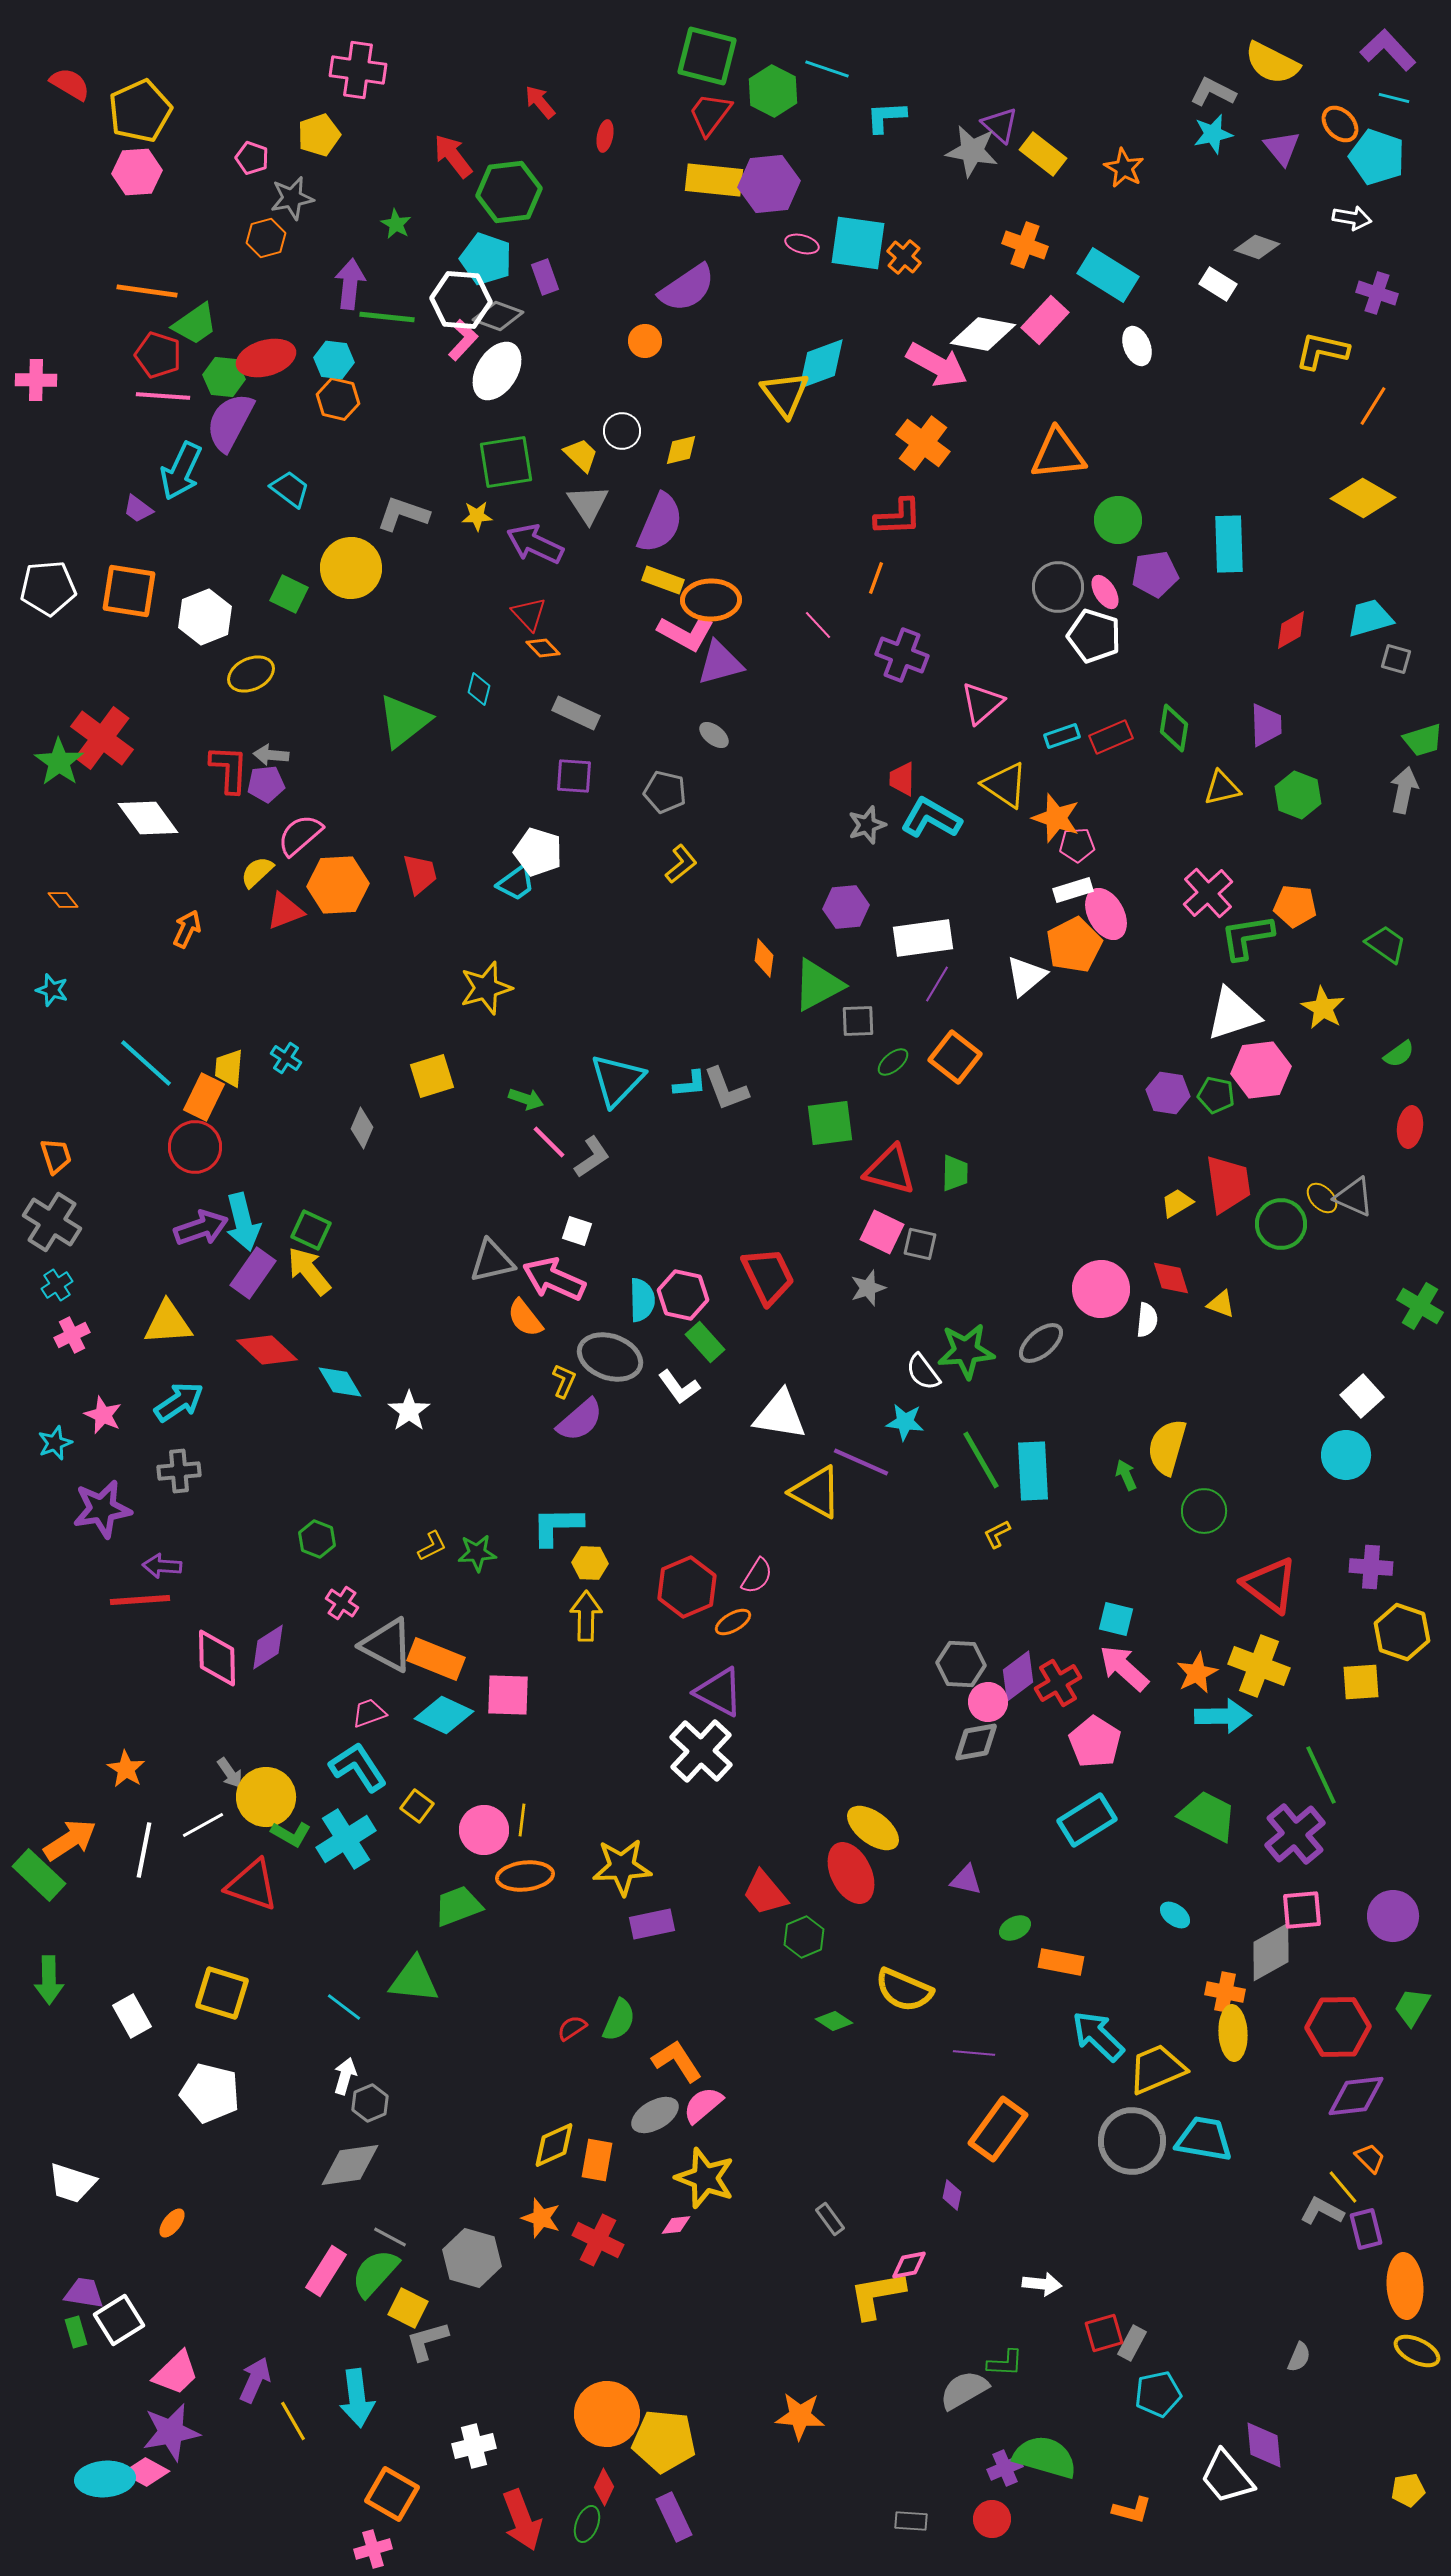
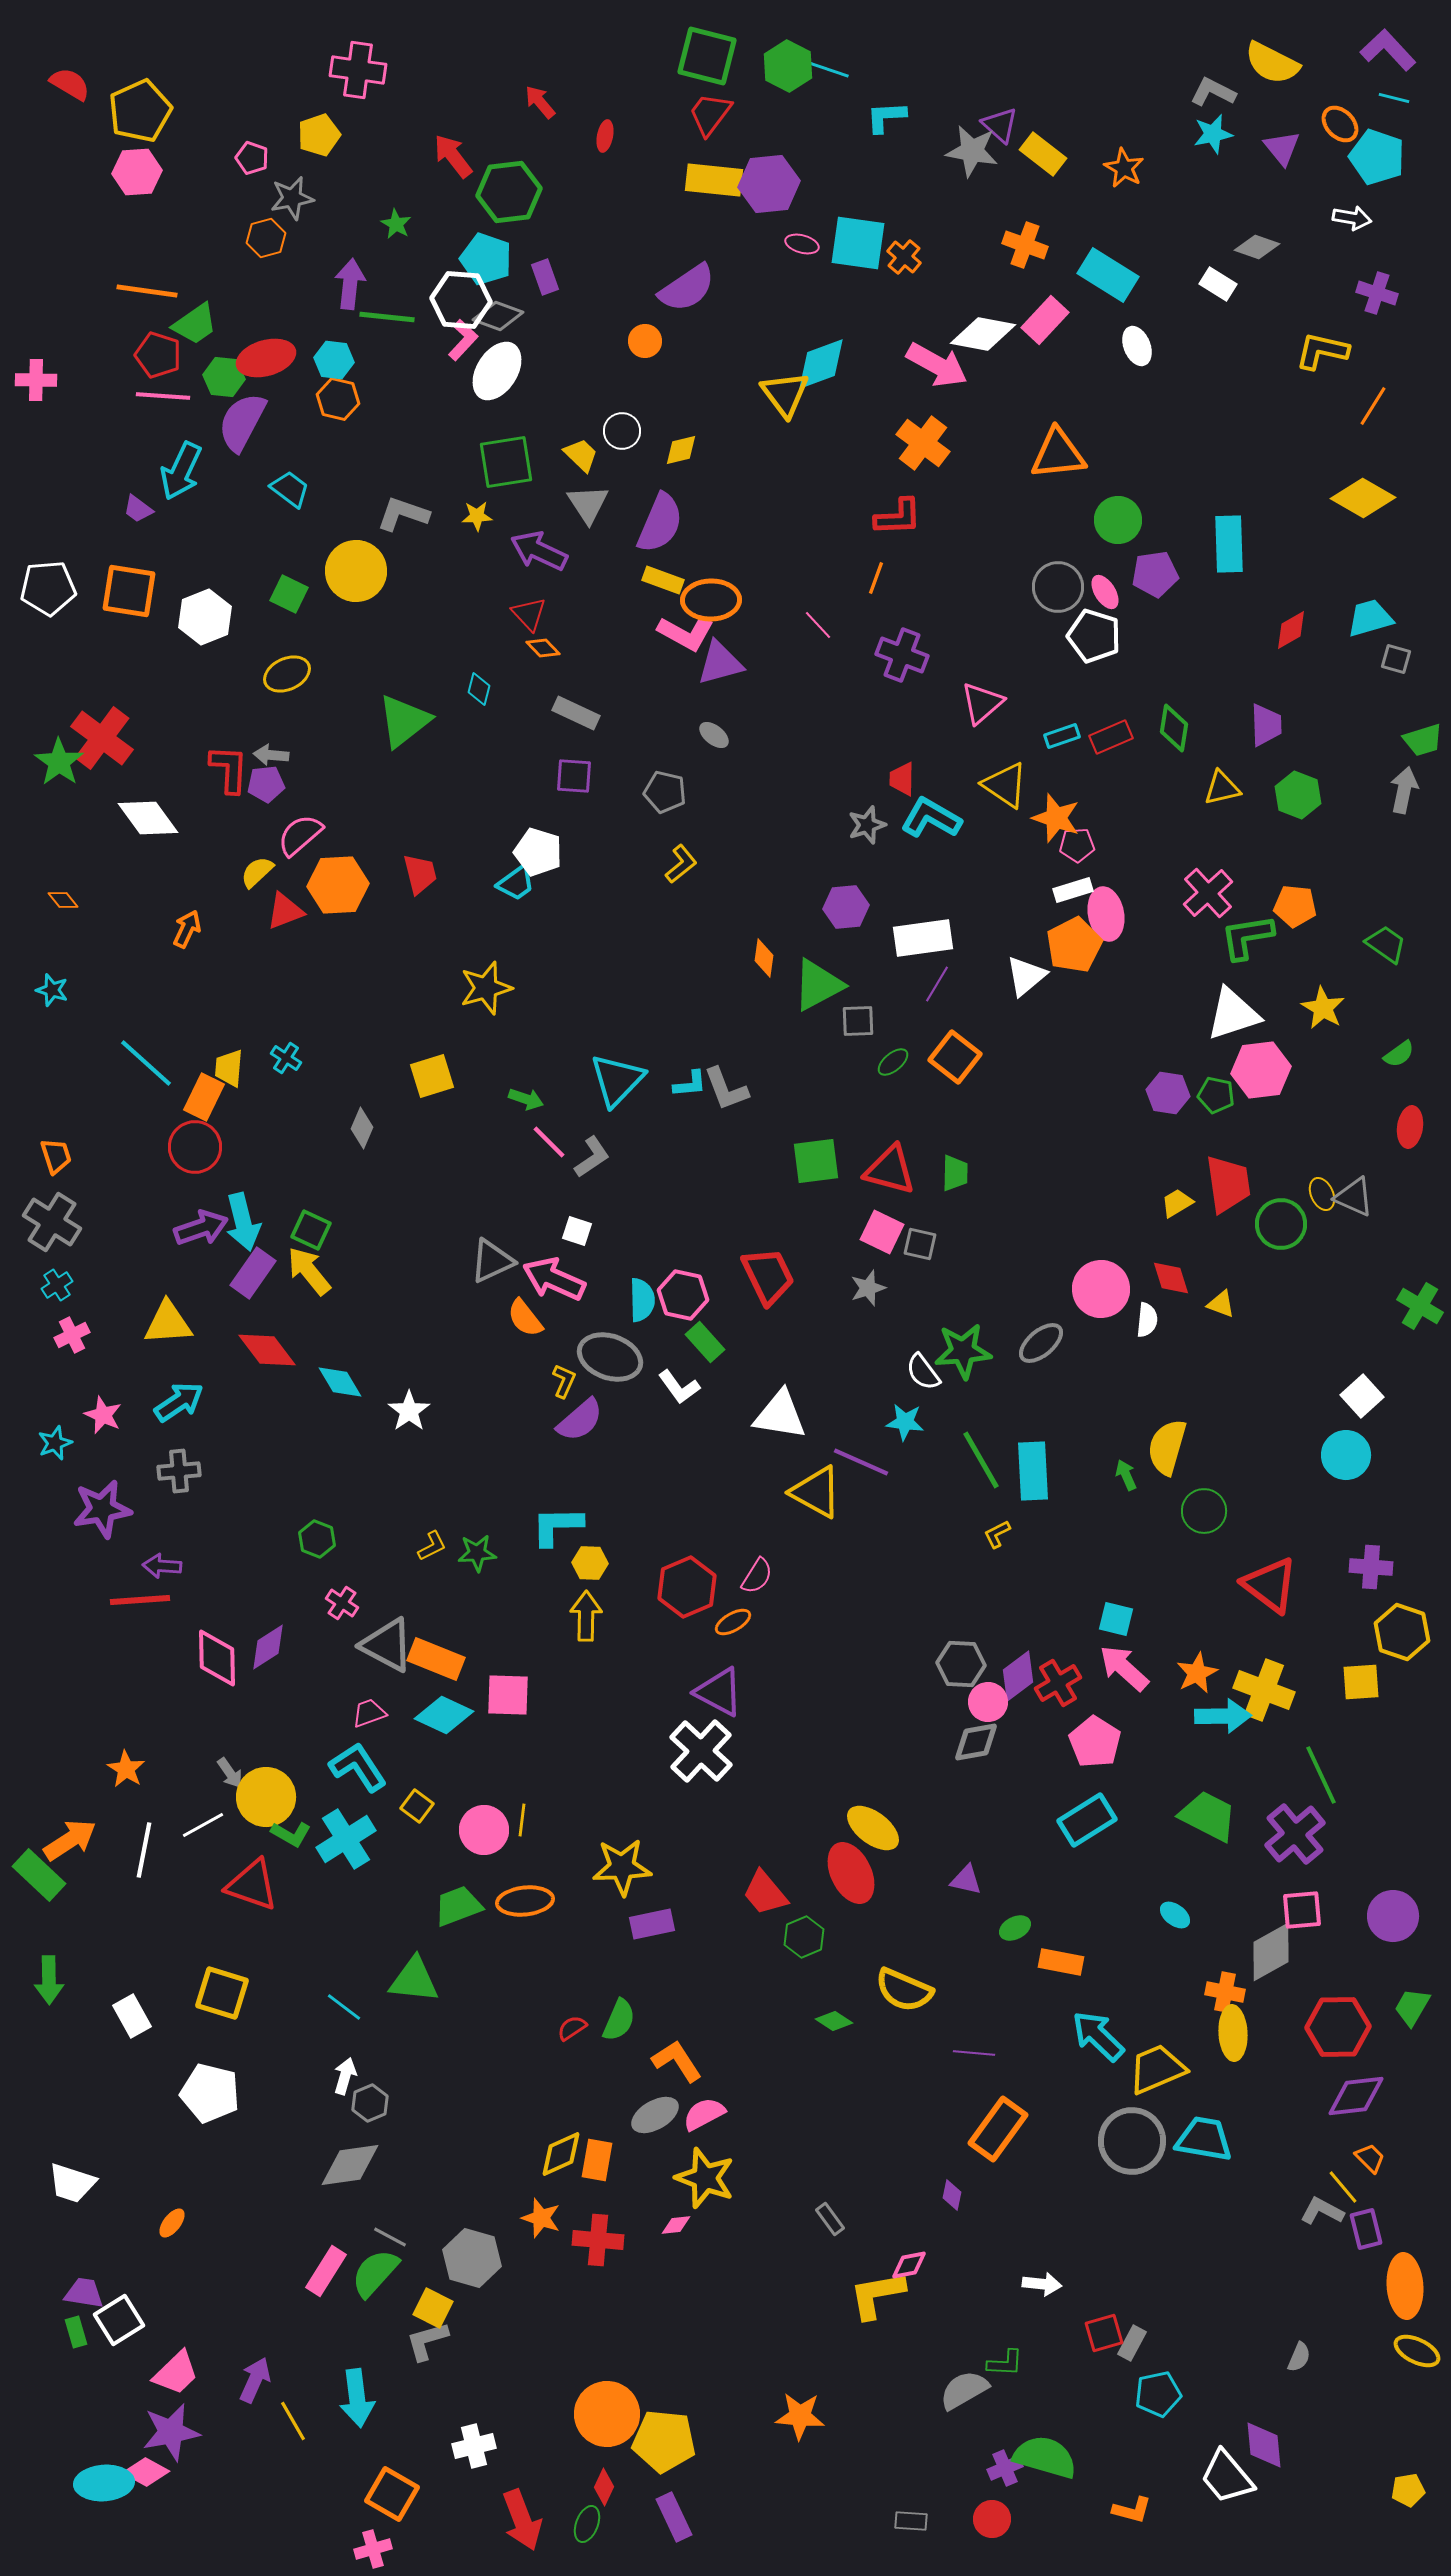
green hexagon at (773, 91): moved 15 px right, 25 px up
purple semicircle at (230, 422): moved 12 px right
purple arrow at (535, 544): moved 4 px right, 7 px down
yellow circle at (351, 568): moved 5 px right, 3 px down
yellow ellipse at (251, 674): moved 36 px right
pink ellipse at (1106, 914): rotated 18 degrees clockwise
green square at (830, 1123): moved 14 px left, 38 px down
yellow ellipse at (1322, 1198): moved 4 px up; rotated 20 degrees clockwise
gray triangle at (492, 1261): rotated 12 degrees counterclockwise
red diamond at (267, 1350): rotated 10 degrees clockwise
green star at (966, 1351): moved 3 px left
yellow cross at (1259, 1666): moved 5 px right, 24 px down
orange ellipse at (525, 1876): moved 25 px down
pink semicircle at (703, 2105): moved 1 px right, 9 px down; rotated 12 degrees clockwise
yellow diamond at (554, 2145): moved 7 px right, 9 px down
red cross at (598, 2240): rotated 21 degrees counterclockwise
yellow square at (408, 2308): moved 25 px right
cyan ellipse at (105, 2479): moved 1 px left, 4 px down
